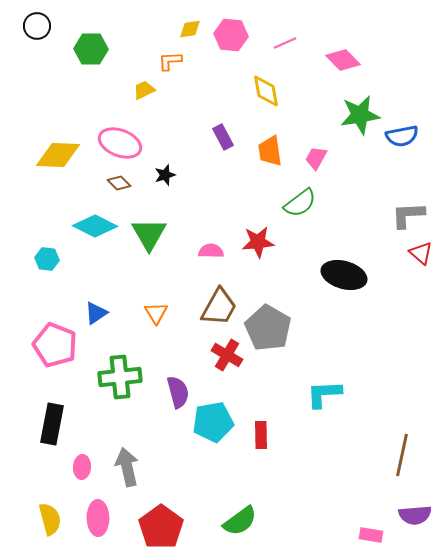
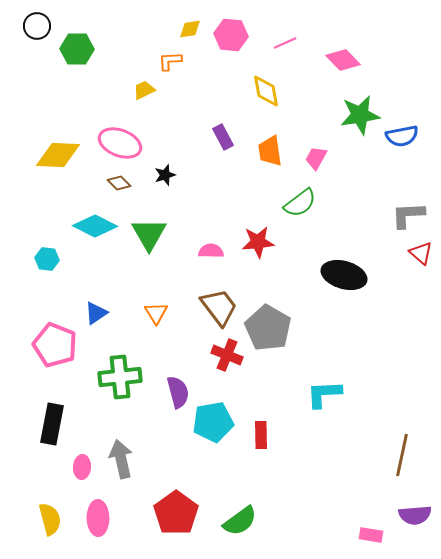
green hexagon at (91, 49): moved 14 px left
brown trapezoid at (219, 307): rotated 66 degrees counterclockwise
red cross at (227, 355): rotated 8 degrees counterclockwise
gray arrow at (127, 467): moved 6 px left, 8 px up
red pentagon at (161, 527): moved 15 px right, 14 px up
